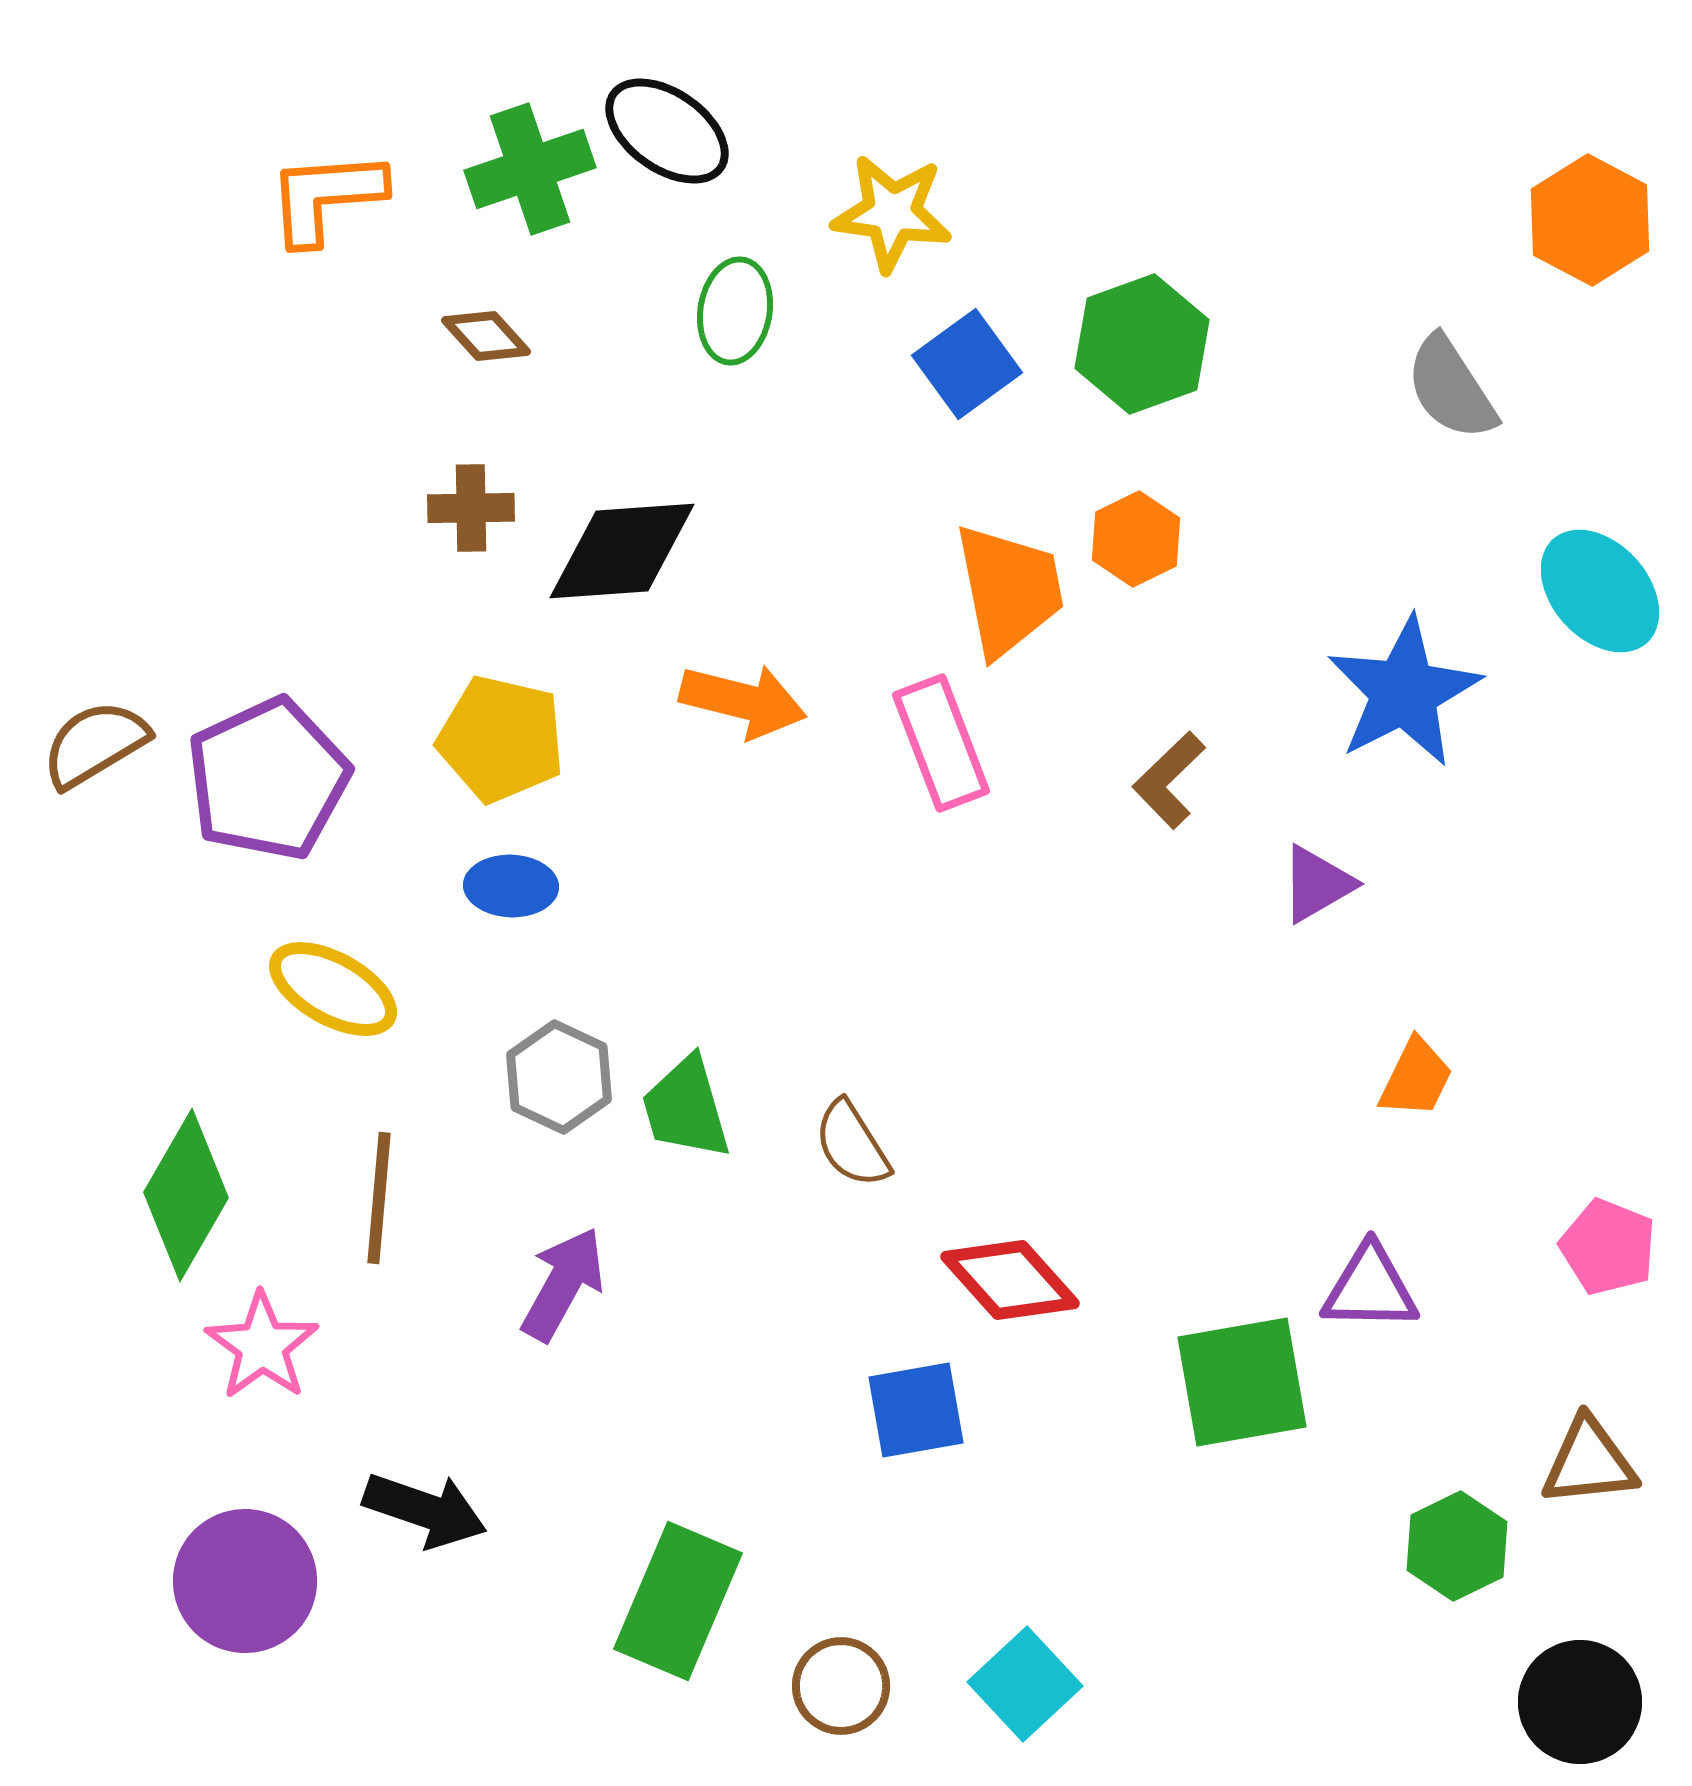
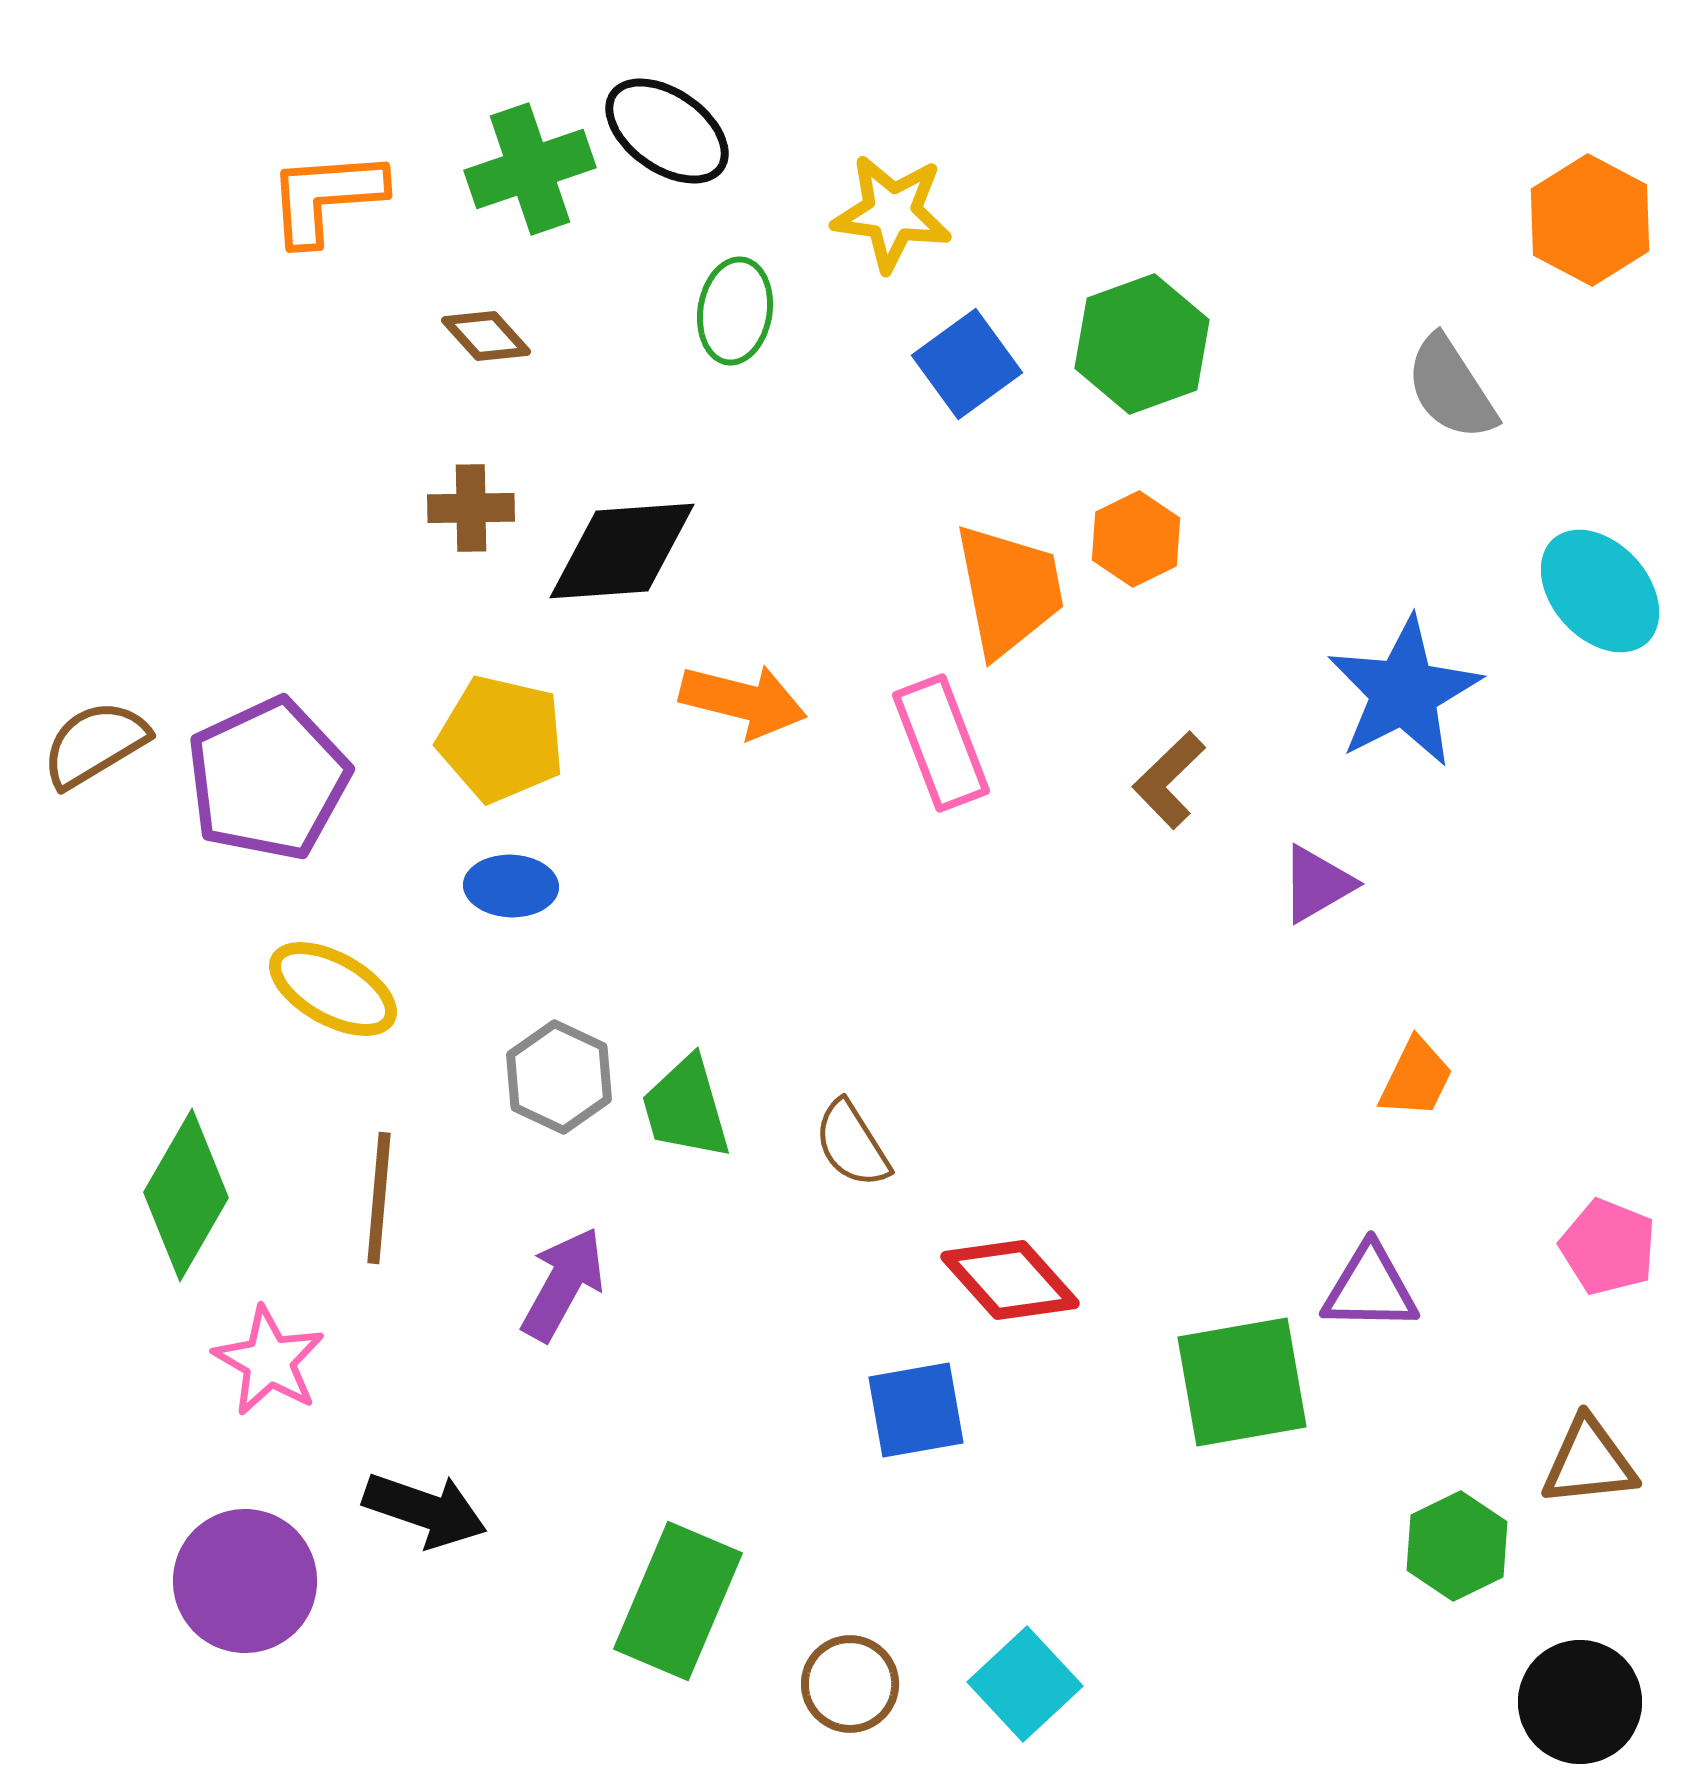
pink star at (262, 1346): moved 7 px right, 15 px down; rotated 6 degrees counterclockwise
brown circle at (841, 1686): moved 9 px right, 2 px up
